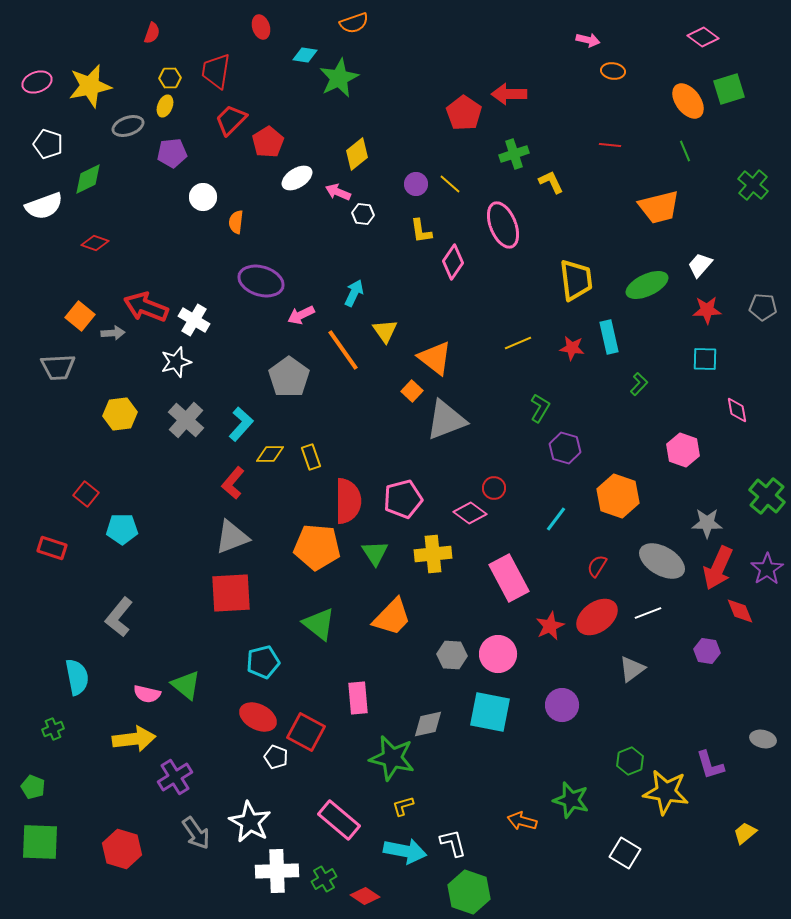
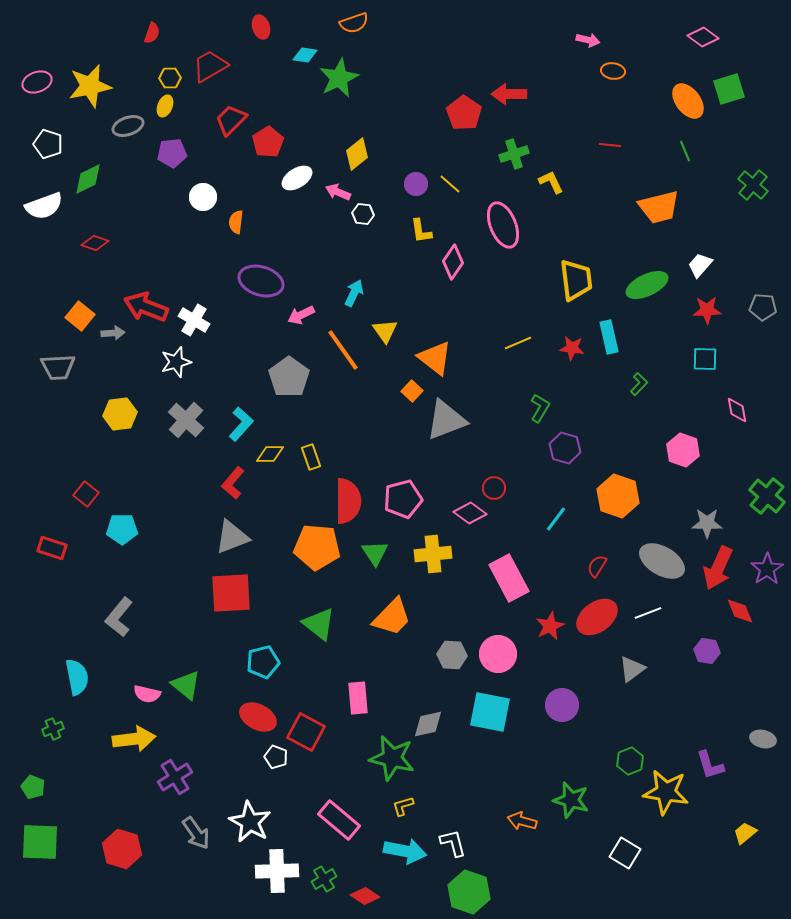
red trapezoid at (216, 71): moved 6 px left, 5 px up; rotated 51 degrees clockwise
